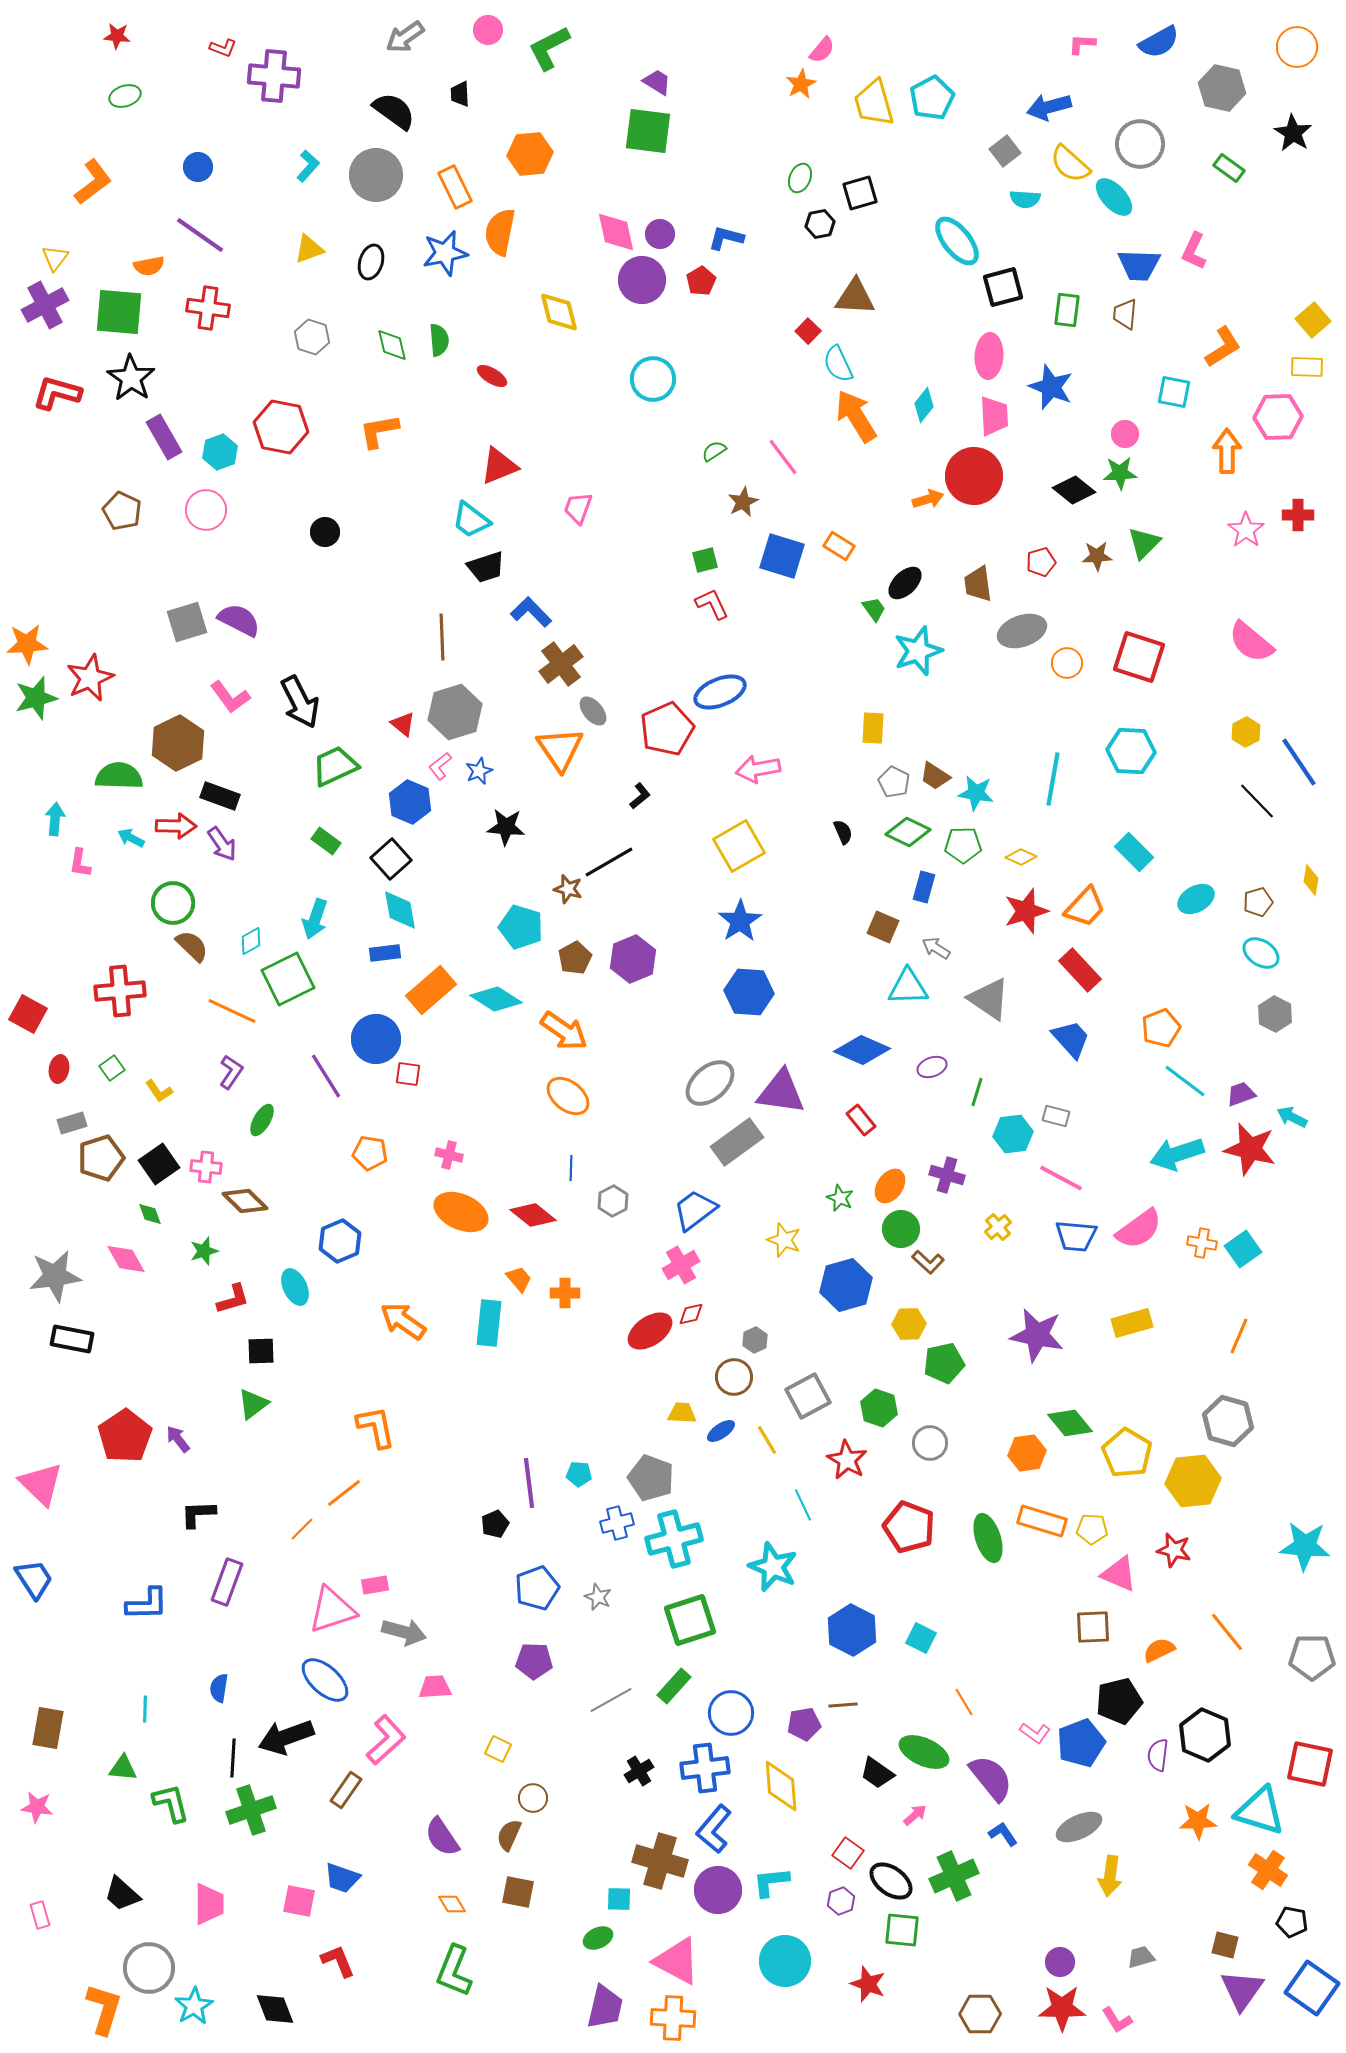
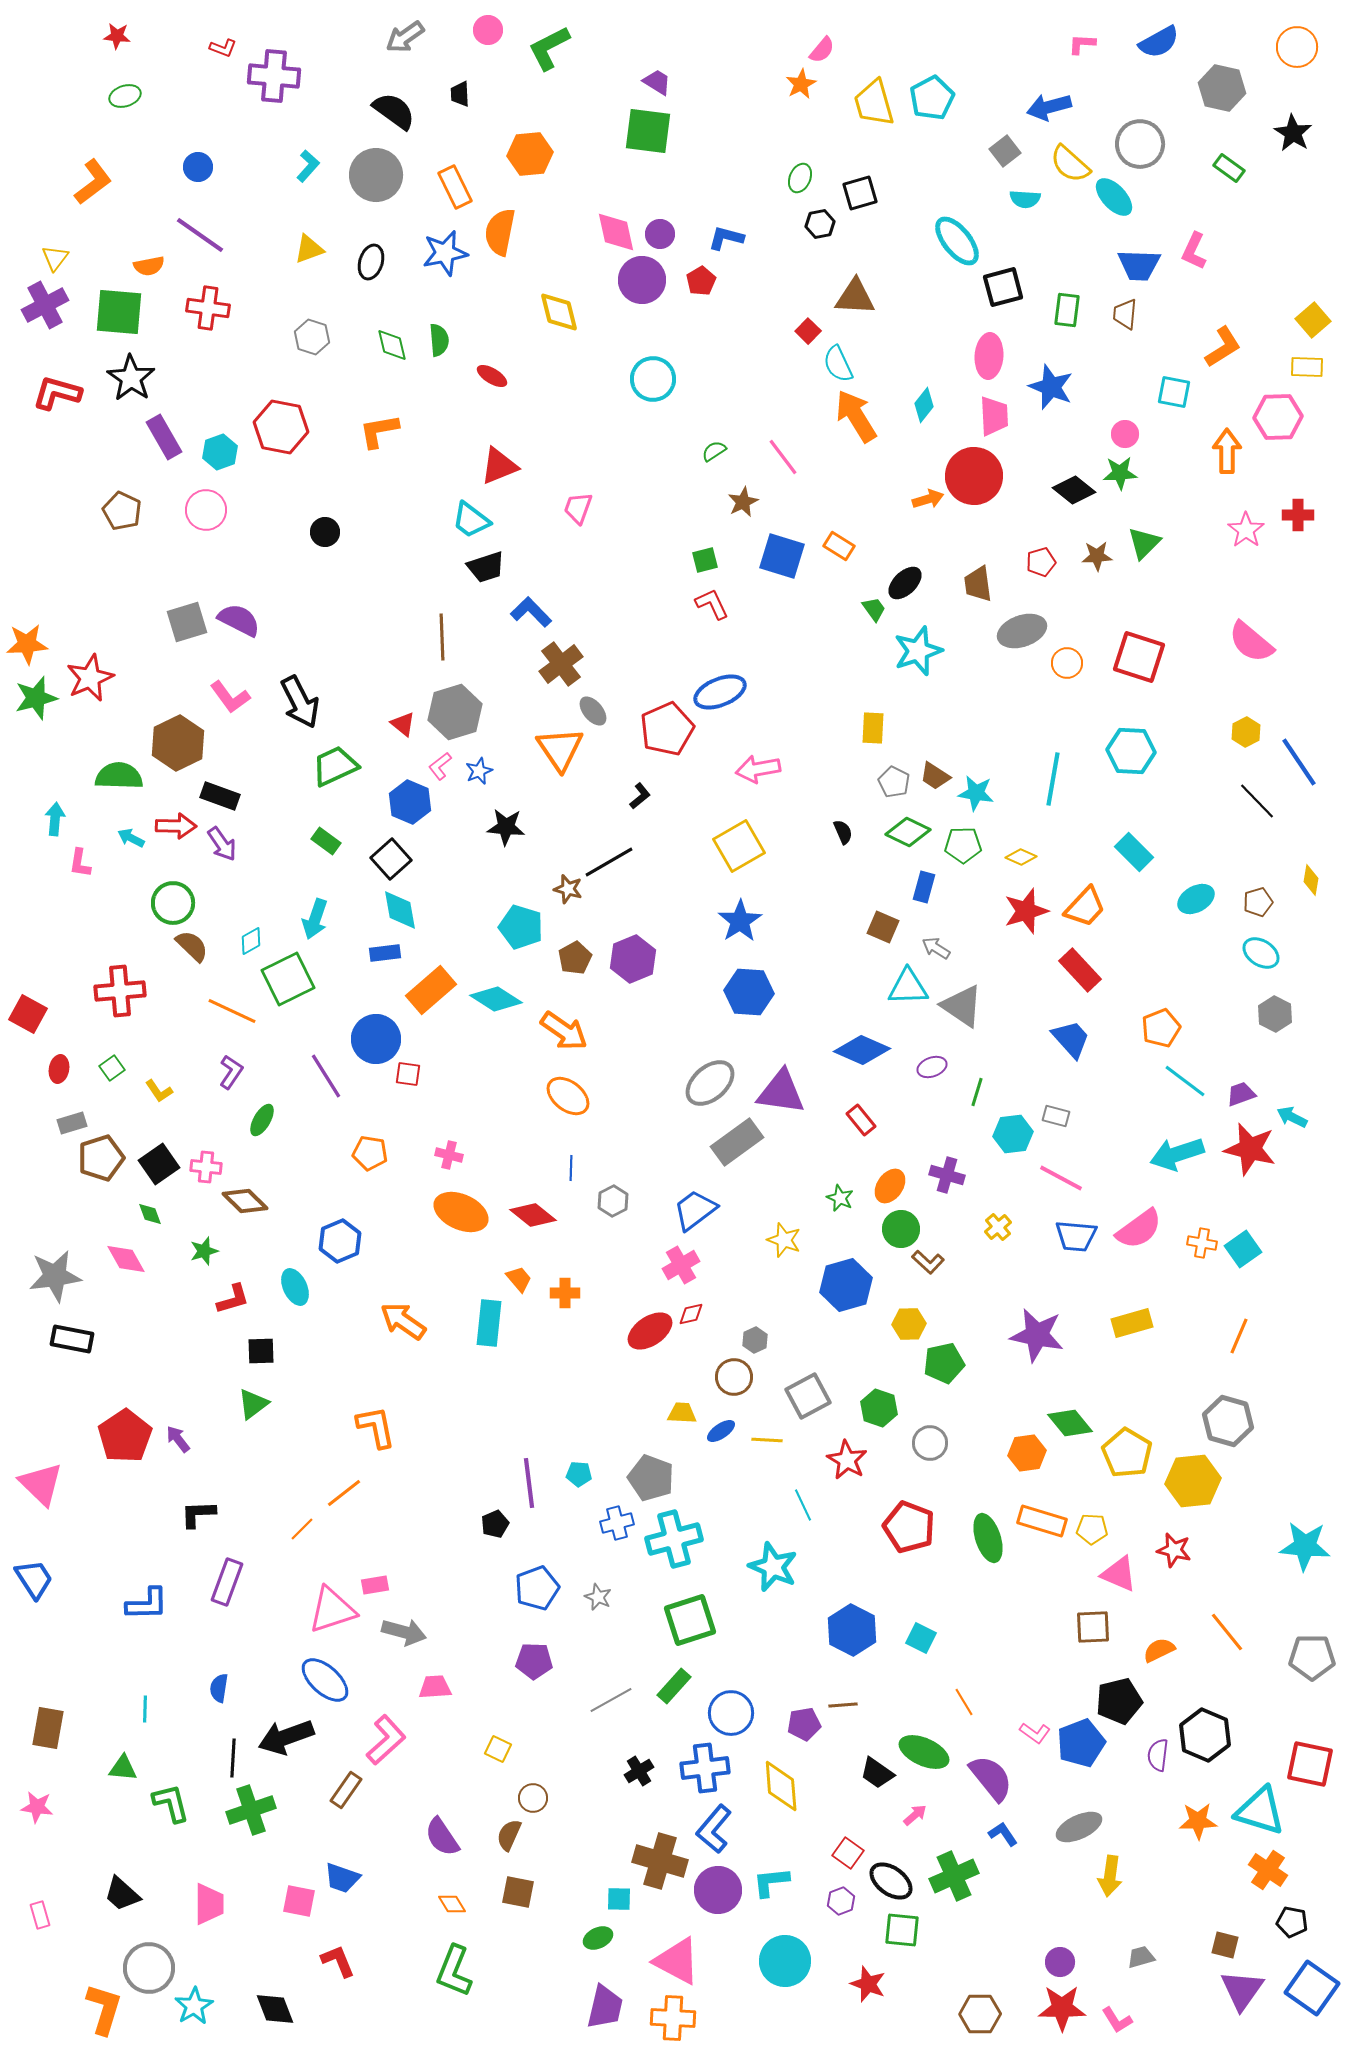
gray triangle at (989, 999): moved 27 px left, 7 px down
yellow line at (767, 1440): rotated 56 degrees counterclockwise
